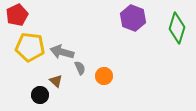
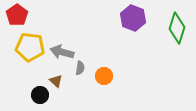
red pentagon: rotated 10 degrees counterclockwise
gray semicircle: rotated 32 degrees clockwise
